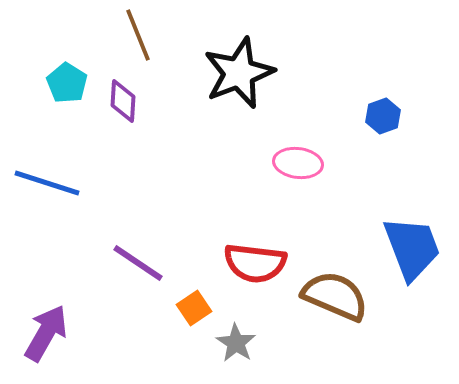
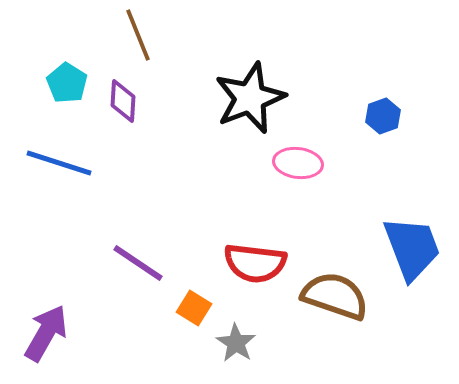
black star: moved 11 px right, 25 px down
blue line: moved 12 px right, 20 px up
brown semicircle: rotated 4 degrees counterclockwise
orange square: rotated 24 degrees counterclockwise
